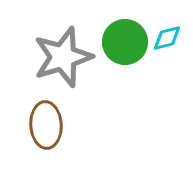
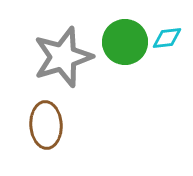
cyan diamond: rotated 8 degrees clockwise
